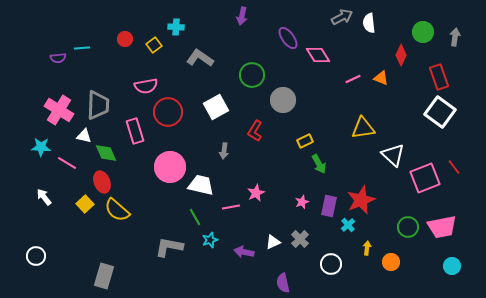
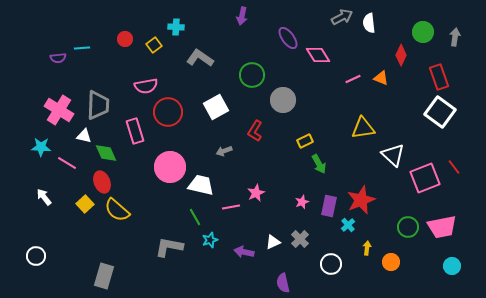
gray arrow at (224, 151): rotated 63 degrees clockwise
